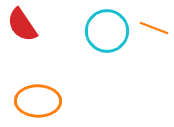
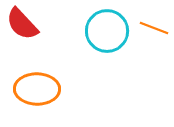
red semicircle: moved 1 px up; rotated 9 degrees counterclockwise
orange ellipse: moved 1 px left, 12 px up
